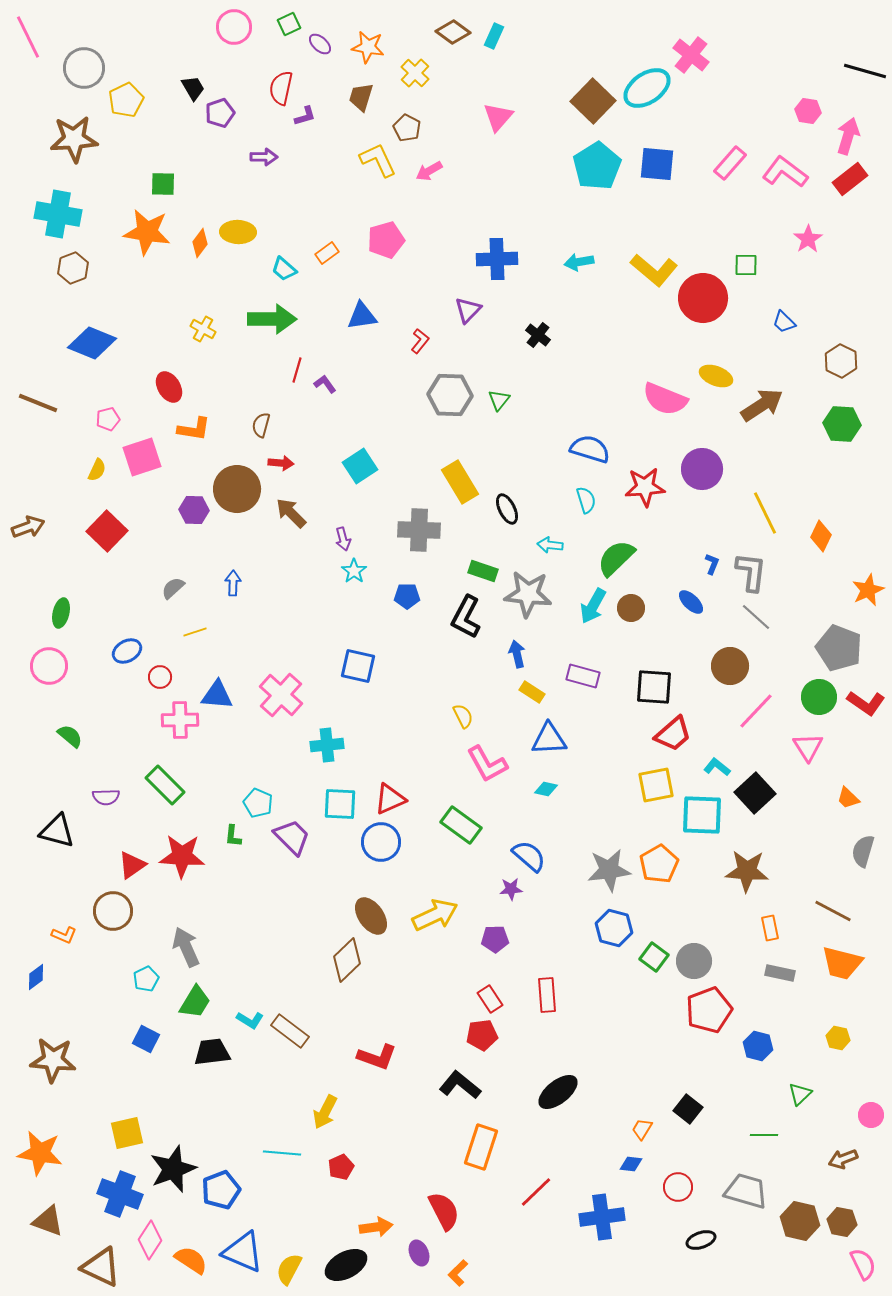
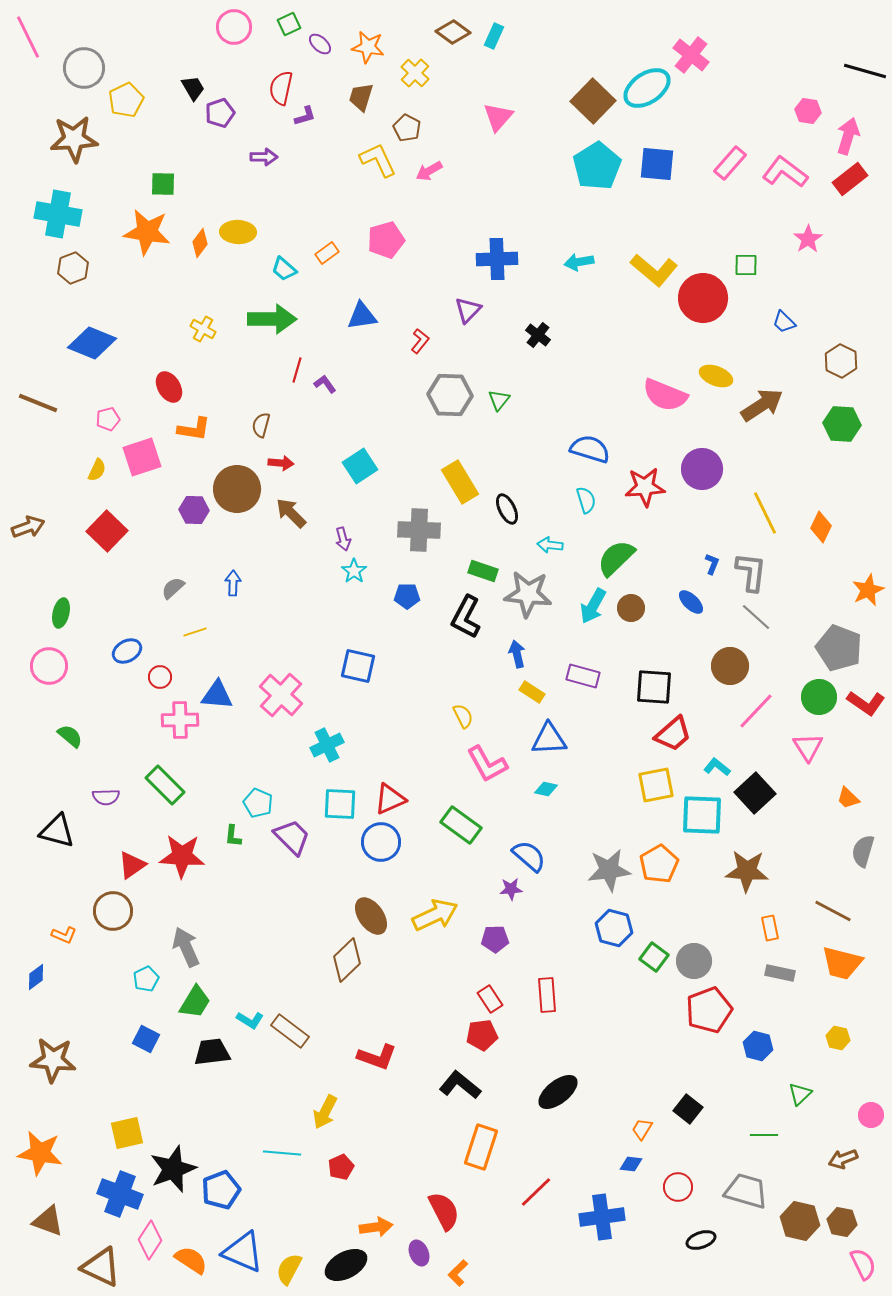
pink semicircle at (665, 399): moved 4 px up
orange diamond at (821, 536): moved 9 px up
cyan cross at (327, 745): rotated 20 degrees counterclockwise
